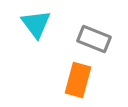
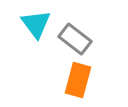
gray rectangle: moved 19 px left; rotated 16 degrees clockwise
